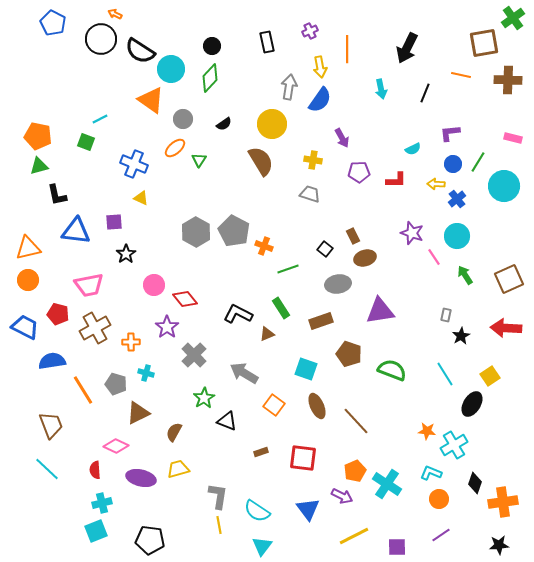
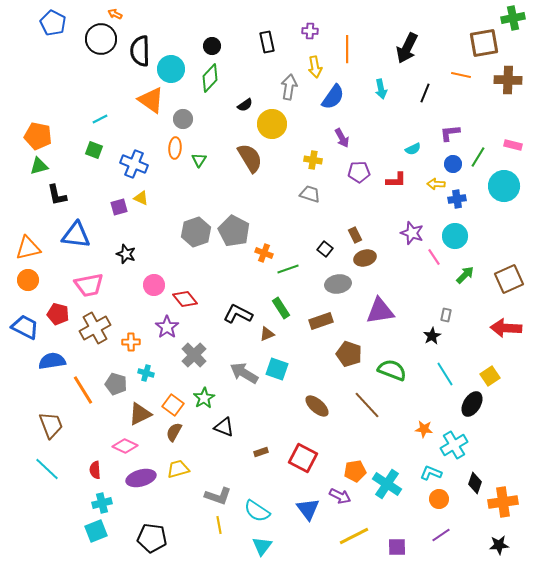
green cross at (513, 18): rotated 25 degrees clockwise
purple cross at (310, 31): rotated 28 degrees clockwise
black semicircle at (140, 51): rotated 56 degrees clockwise
yellow arrow at (320, 67): moved 5 px left
blue semicircle at (320, 100): moved 13 px right, 3 px up
black semicircle at (224, 124): moved 21 px right, 19 px up
pink rectangle at (513, 138): moved 7 px down
green square at (86, 142): moved 8 px right, 8 px down
orange ellipse at (175, 148): rotated 45 degrees counterclockwise
brown semicircle at (261, 161): moved 11 px left, 3 px up
green line at (478, 162): moved 5 px up
blue cross at (457, 199): rotated 30 degrees clockwise
purple square at (114, 222): moved 5 px right, 15 px up; rotated 12 degrees counterclockwise
blue triangle at (76, 231): moved 4 px down
gray hexagon at (196, 232): rotated 12 degrees clockwise
brown rectangle at (353, 236): moved 2 px right, 1 px up
cyan circle at (457, 236): moved 2 px left
orange cross at (264, 246): moved 7 px down
black star at (126, 254): rotated 18 degrees counterclockwise
green arrow at (465, 275): rotated 78 degrees clockwise
black star at (461, 336): moved 29 px left
cyan square at (306, 369): moved 29 px left
orange square at (274, 405): moved 101 px left
brown ellipse at (317, 406): rotated 25 degrees counterclockwise
brown triangle at (138, 413): moved 2 px right, 1 px down
black triangle at (227, 421): moved 3 px left, 6 px down
brown line at (356, 421): moved 11 px right, 16 px up
orange star at (427, 431): moved 3 px left, 2 px up
pink diamond at (116, 446): moved 9 px right
red square at (303, 458): rotated 20 degrees clockwise
orange pentagon at (355, 471): rotated 15 degrees clockwise
purple ellipse at (141, 478): rotated 28 degrees counterclockwise
gray L-shape at (218, 496): rotated 100 degrees clockwise
purple arrow at (342, 496): moved 2 px left
black pentagon at (150, 540): moved 2 px right, 2 px up
